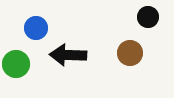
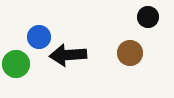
blue circle: moved 3 px right, 9 px down
black arrow: rotated 6 degrees counterclockwise
